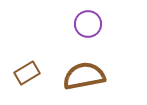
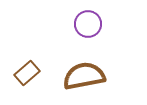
brown rectangle: rotated 10 degrees counterclockwise
